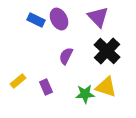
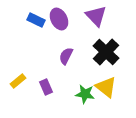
purple triangle: moved 2 px left, 1 px up
black cross: moved 1 px left, 1 px down
yellow triangle: rotated 20 degrees clockwise
green star: rotated 12 degrees clockwise
